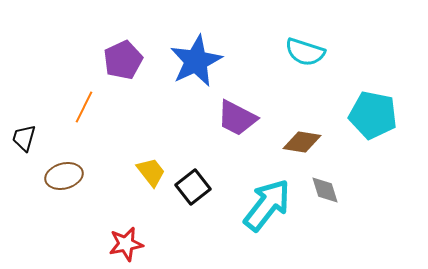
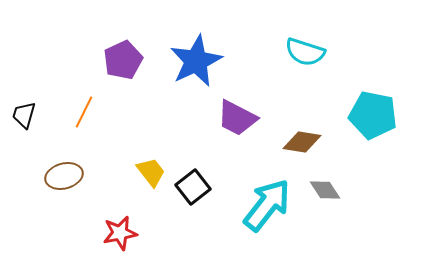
orange line: moved 5 px down
black trapezoid: moved 23 px up
gray diamond: rotated 16 degrees counterclockwise
red star: moved 6 px left, 11 px up
